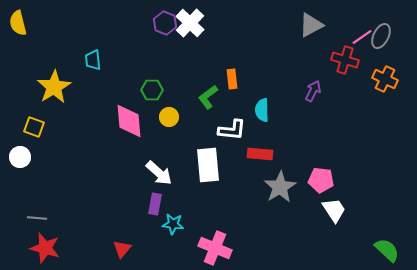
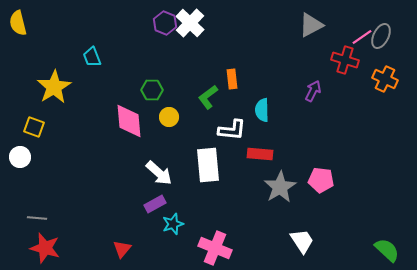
cyan trapezoid: moved 1 px left, 3 px up; rotated 15 degrees counterclockwise
purple rectangle: rotated 50 degrees clockwise
white trapezoid: moved 32 px left, 31 px down
cyan star: rotated 25 degrees counterclockwise
